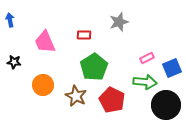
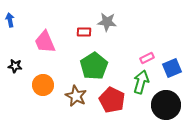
gray star: moved 12 px left; rotated 24 degrees clockwise
red rectangle: moved 3 px up
black star: moved 1 px right, 4 px down
green pentagon: moved 1 px up
green arrow: moved 4 px left; rotated 80 degrees counterclockwise
